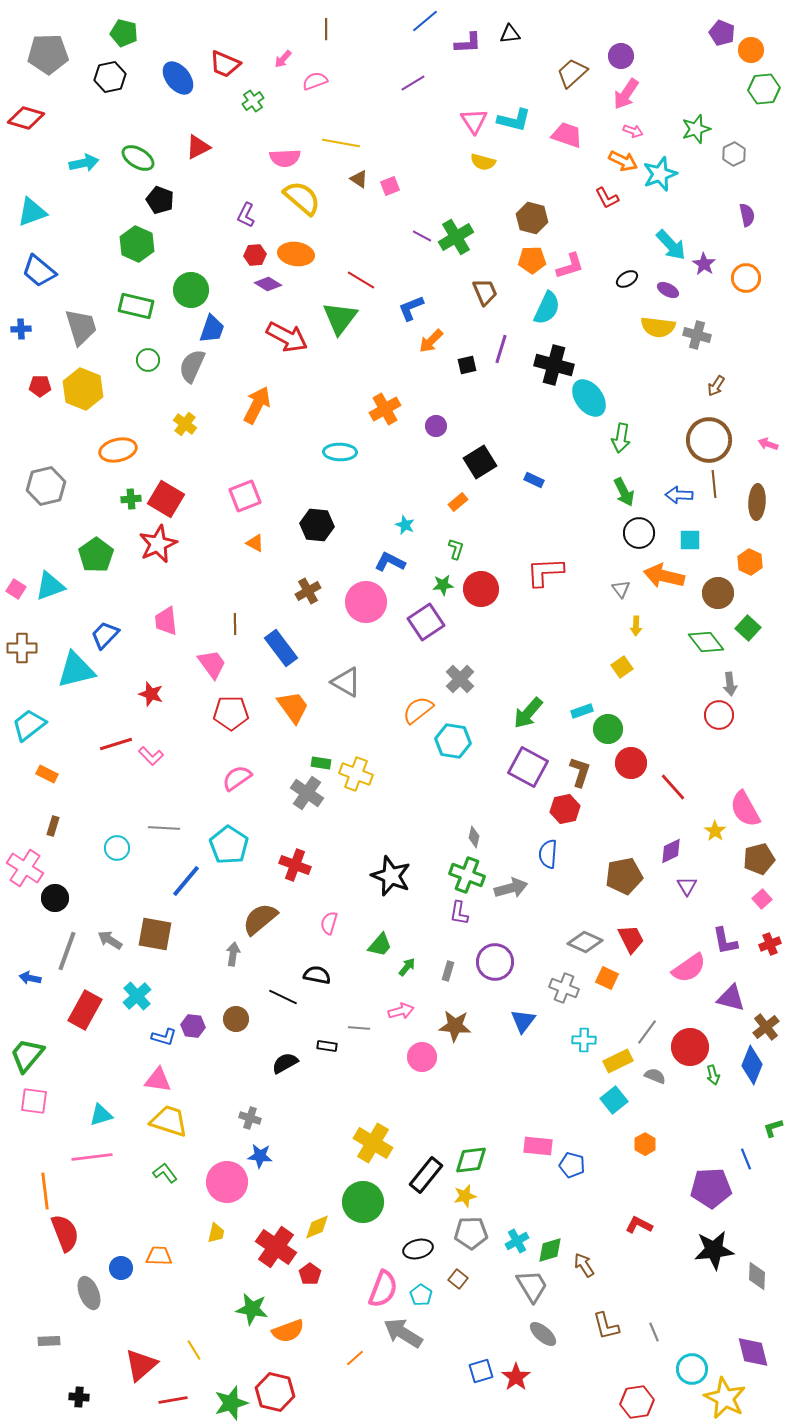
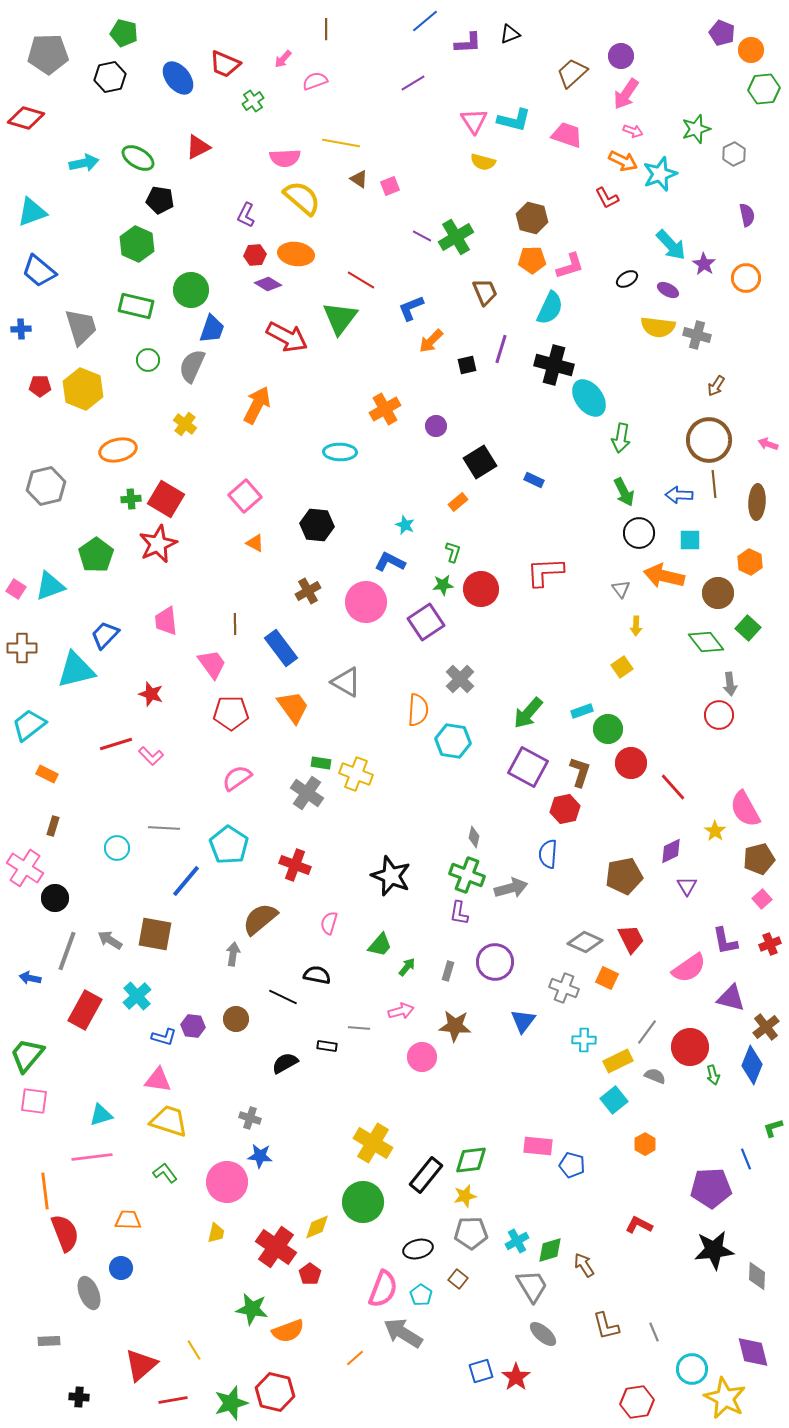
black triangle at (510, 34): rotated 15 degrees counterclockwise
black pentagon at (160, 200): rotated 12 degrees counterclockwise
cyan semicircle at (547, 308): moved 3 px right
pink square at (245, 496): rotated 20 degrees counterclockwise
green L-shape at (456, 549): moved 3 px left, 3 px down
orange semicircle at (418, 710): rotated 132 degrees clockwise
orange trapezoid at (159, 1256): moved 31 px left, 36 px up
